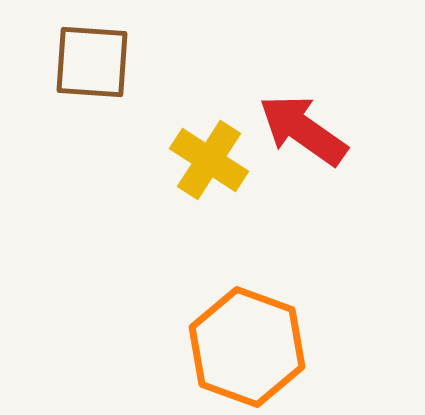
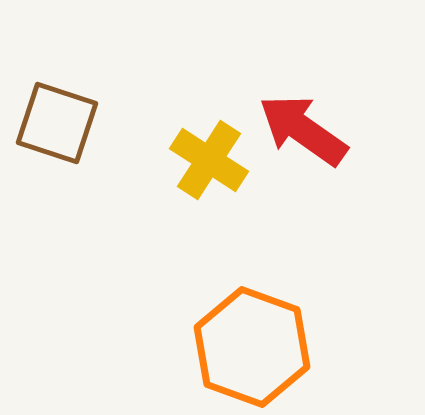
brown square: moved 35 px left, 61 px down; rotated 14 degrees clockwise
orange hexagon: moved 5 px right
